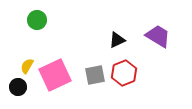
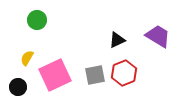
yellow semicircle: moved 8 px up
